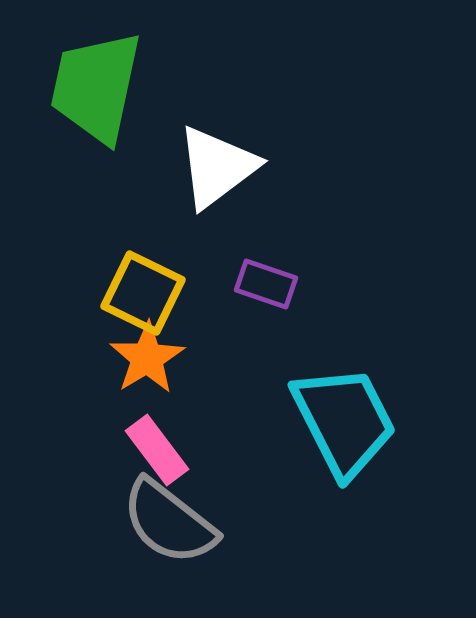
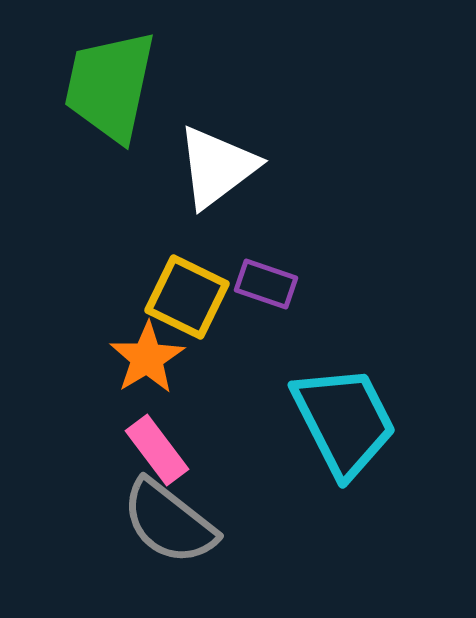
green trapezoid: moved 14 px right, 1 px up
yellow square: moved 44 px right, 4 px down
